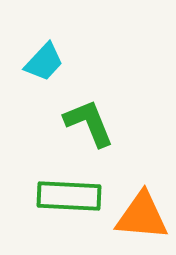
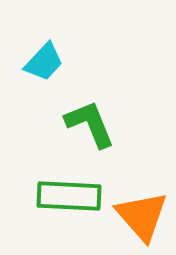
green L-shape: moved 1 px right, 1 px down
orange triangle: rotated 44 degrees clockwise
